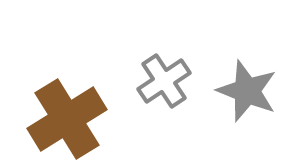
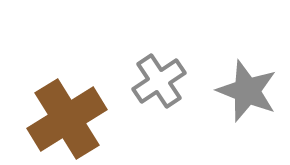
gray cross: moved 5 px left
